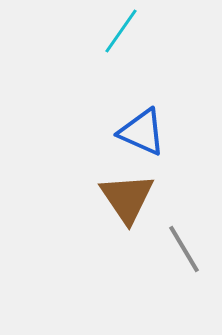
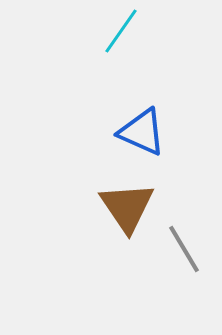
brown triangle: moved 9 px down
